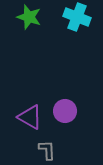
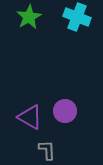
green star: rotated 25 degrees clockwise
